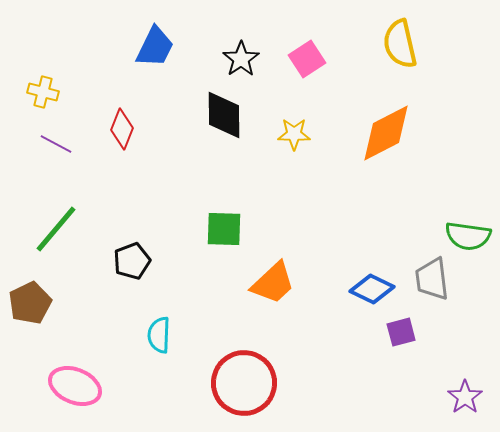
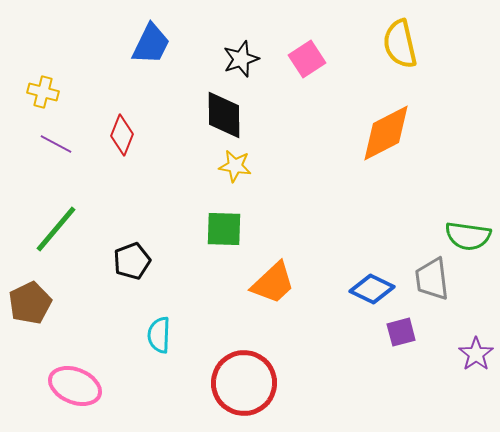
blue trapezoid: moved 4 px left, 3 px up
black star: rotated 15 degrees clockwise
red diamond: moved 6 px down
yellow star: moved 59 px left, 32 px down; rotated 8 degrees clockwise
purple star: moved 11 px right, 43 px up
